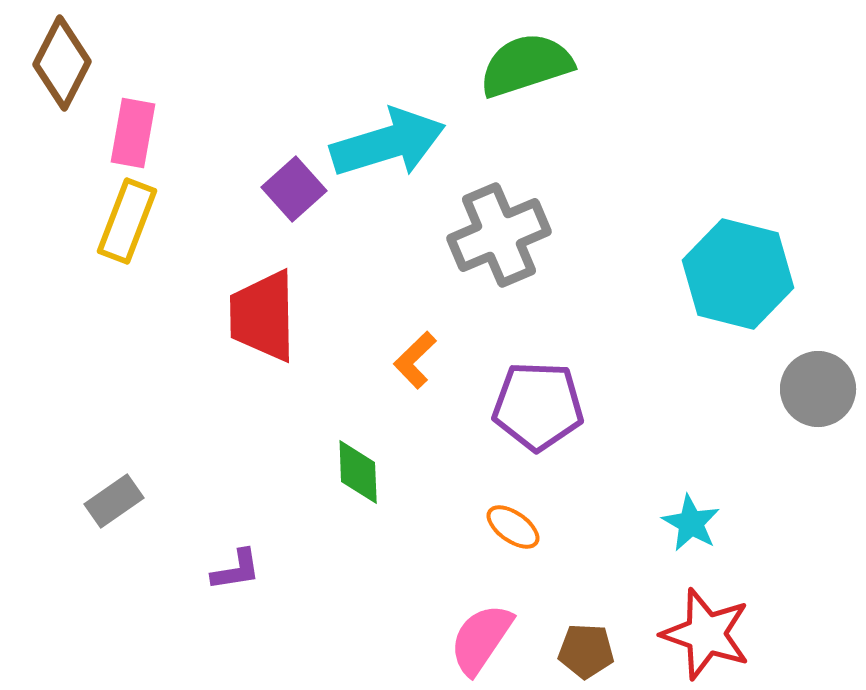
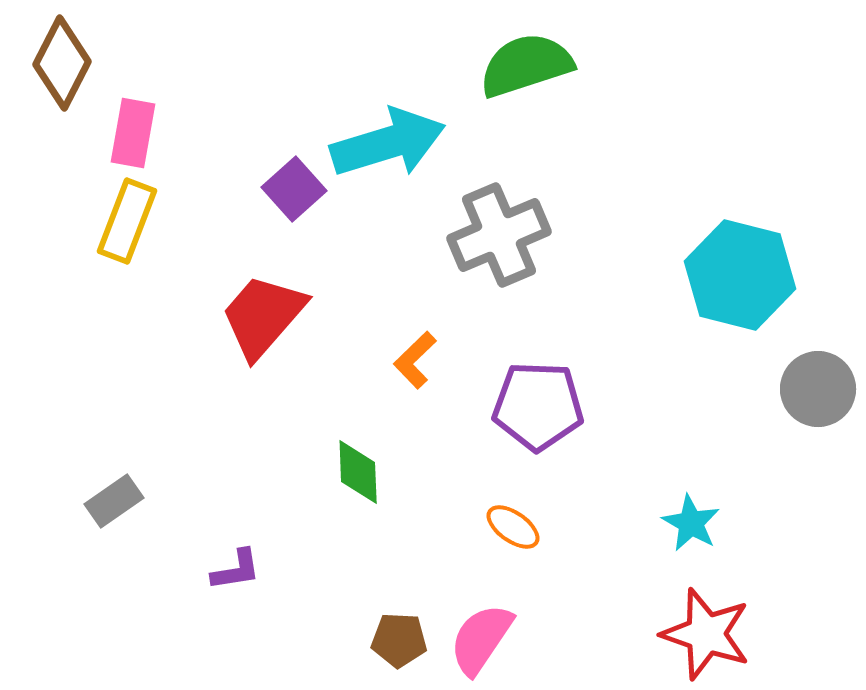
cyan hexagon: moved 2 px right, 1 px down
red trapezoid: rotated 42 degrees clockwise
brown pentagon: moved 187 px left, 11 px up
